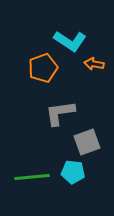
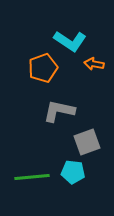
gray L-shape: moved 1 px left, 2 px up; rotated 20 degrees clockwise
